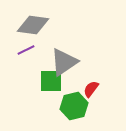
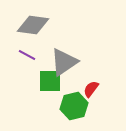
purple line: moved 1 px right, 5 px down; rotated 54 degrees clockwise
green square: moved 1 px left
